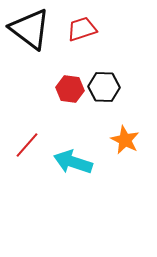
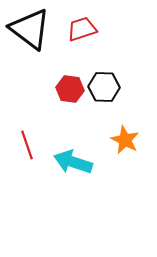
red line: rotated 60 degrees counterclockwise
